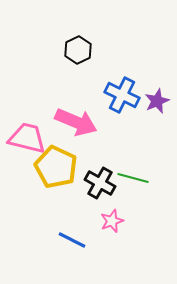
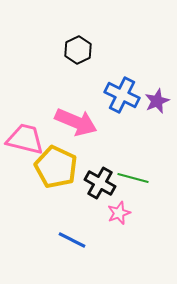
pink trapezoid: moved 2 px left, 1 px down
pink star: moved 7 px right, 8 px up
